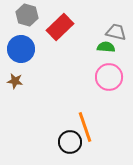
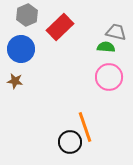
gray hexagon: rotated 20 degrees clockwise
